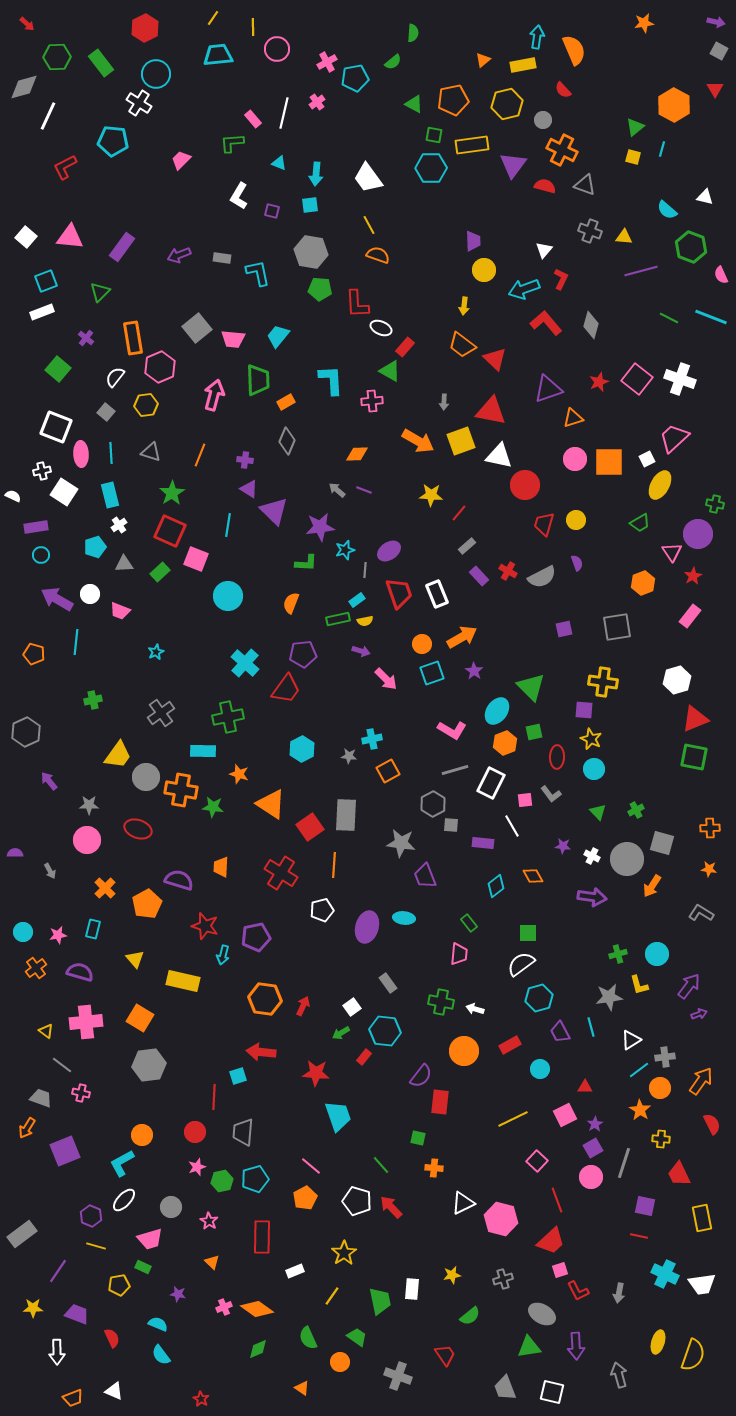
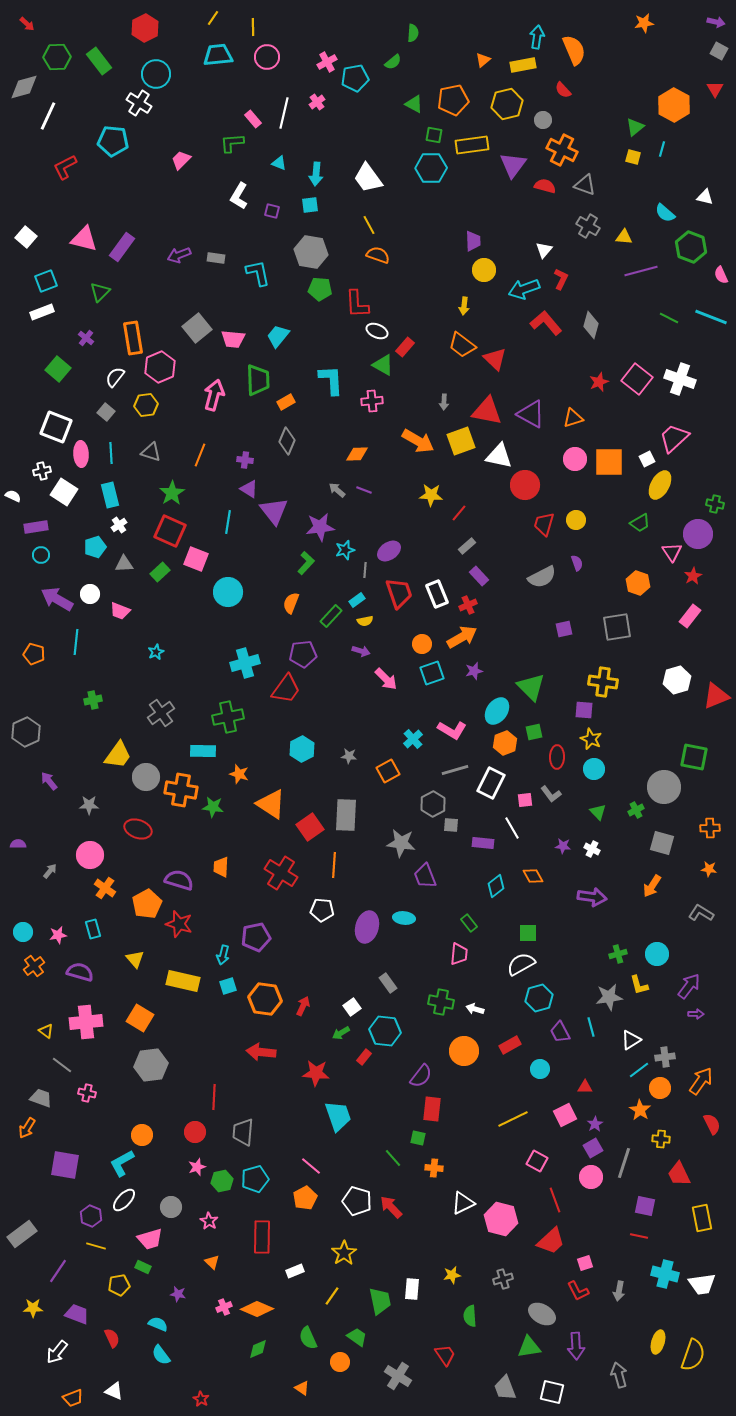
pink circle at (277, 49): moved 10 px left, 8 px down
green rectangle at (101, 63): moved 2 px left, 2 px up
cyan semicircle at (667, 210): moved 2 px left, 3 px down
gray cross at (590, 231): moved 2 px left, 5 px up; rotated 10 degrees clockwise
pink triangle at (70, 237): moved 14 px right, 2 px down; rotated 8 degrees clockwise
gray rectangle at (222, 258): moved 6 px left
white ellipse at (381, 328): moved 4 px left, 3 px down
green triangle at (390, 371): moved 7 px left, 6 px up
purple triangle at (548, 389): moved 17 px left, 25 px down; rotated 48 degrees clockwise
red triangle at (491, 411): moved 4 px left
purple triangle at (274, 511): rotated 8 degrees clockwise
cyan line at (228, 525): moved 3 px up
green L-shape at (306, 563): rotated 50 degrees counterclockwise
red cross at (508, 571): moved 40 px left, 34 px down; rotated 36 degrees clockwise
orange hexagon at (643, 583): moved 5 px left; rotated 20 degrees counterclockwise
cyan circle at (228, 596): moved 4 px up
green rectangle at (338, 619): moved 7 px left, 3 px up; rotated 35 degrees counterclockwise
cyan cross at (245, 663): rotated 32 degrees clockwise
purple star at (474, 671): rotated 24 degrees clockwise
red triangle at (695, 719): moved 21 px right, 23 px up
cyan cross at (372, 739): moved 41 px right; rotated 30 degrees counterclockwise
white line at (512, 826): moved 2 px down
pink circle at (87, 840): moved 3 px right, 15 px down
purple semicircle at (15, 853): moved 3 px right, 9 px up
white cross at (592, 856): moved 7 px up
gray circle at (627, 859): moved 37 px right, 72 px up
gray arrow at (50, 871): rotated 112 degrees counterclockwise
orange cross at (105, 888): rotated 10 degrees counterclockwise
white pentagon at (322, 910): rotated 20 degrees clockwise
red star at (205, 926): moved 26 px left, 2 px up
cyan rectangle at (93, 929): rotated 30 degrees counterclockwise
white semicircle at (521, 964): rotated 8 degrees clockwise
orange cross at (36, 968): moved 2 px left, 2 px up
purple arrow at (699, 1014): moved 3 px left; rotated 21 degrees clockwise
gray hexagon at (149, 1065): moved 2 px right
cyan square at (238, 1076): moved 10 px left, 90 px up
pink cross at (81, 1093): moved 6 px right
red rectangle at (440, 1102): moved 8 px left, 7 px down
purple square at (65, 1151): moved 14 px down; rotated 32 degrees clockwise
pink square at (537, 1161): rotated 15 degrees counterclockwise
green line at (381, 1165): moved 12 px right, 7 px up
red line at (557, 1200): moved 2 px left
pink square at (560, 1270): moved 25 px right, 7 px up
cyan cross at (665, 1274): rotated 12 degrees counterclockwise
gray arrow at (619, 1293): moved 2 px up
orange diamond at (257, 1309): rotated 12 degrees counterclockwise
green semicircle at (470, 1316): rotated 125 degrees clockwise
white arrow at (57, 1352): rotated 40 degrees clockwise
gray cross at (398, 1376): rotated 12 degrees clockwise
